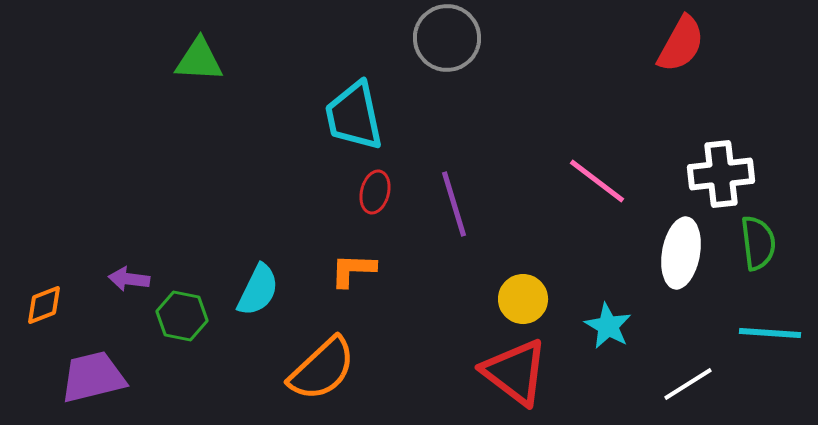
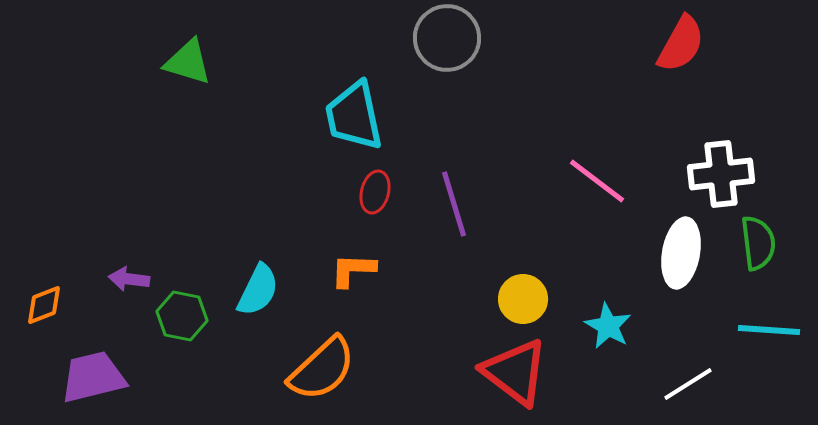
green triangle: moved 11 px left, 2 px down; rotated 14 degrees clockwise
cyan line: moved 1 px left, 3 px up
